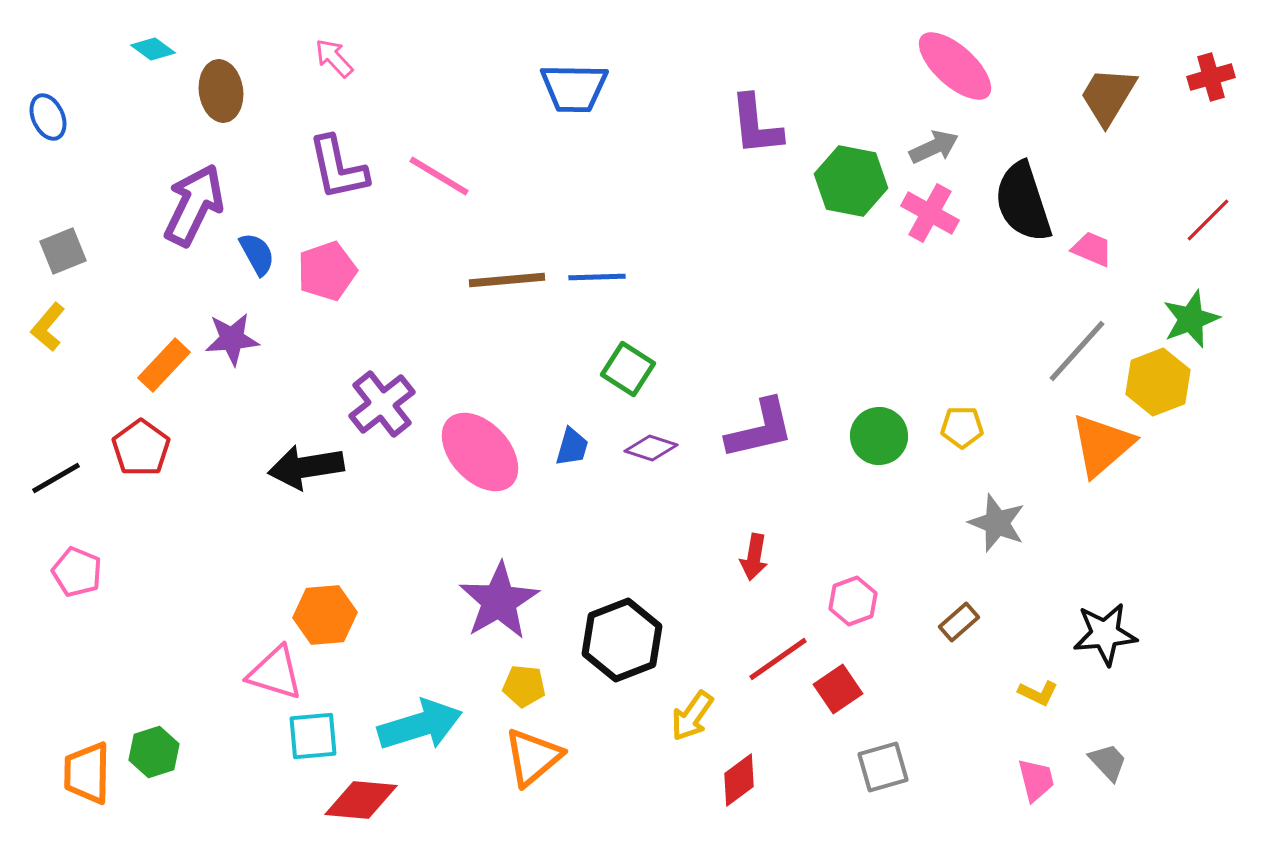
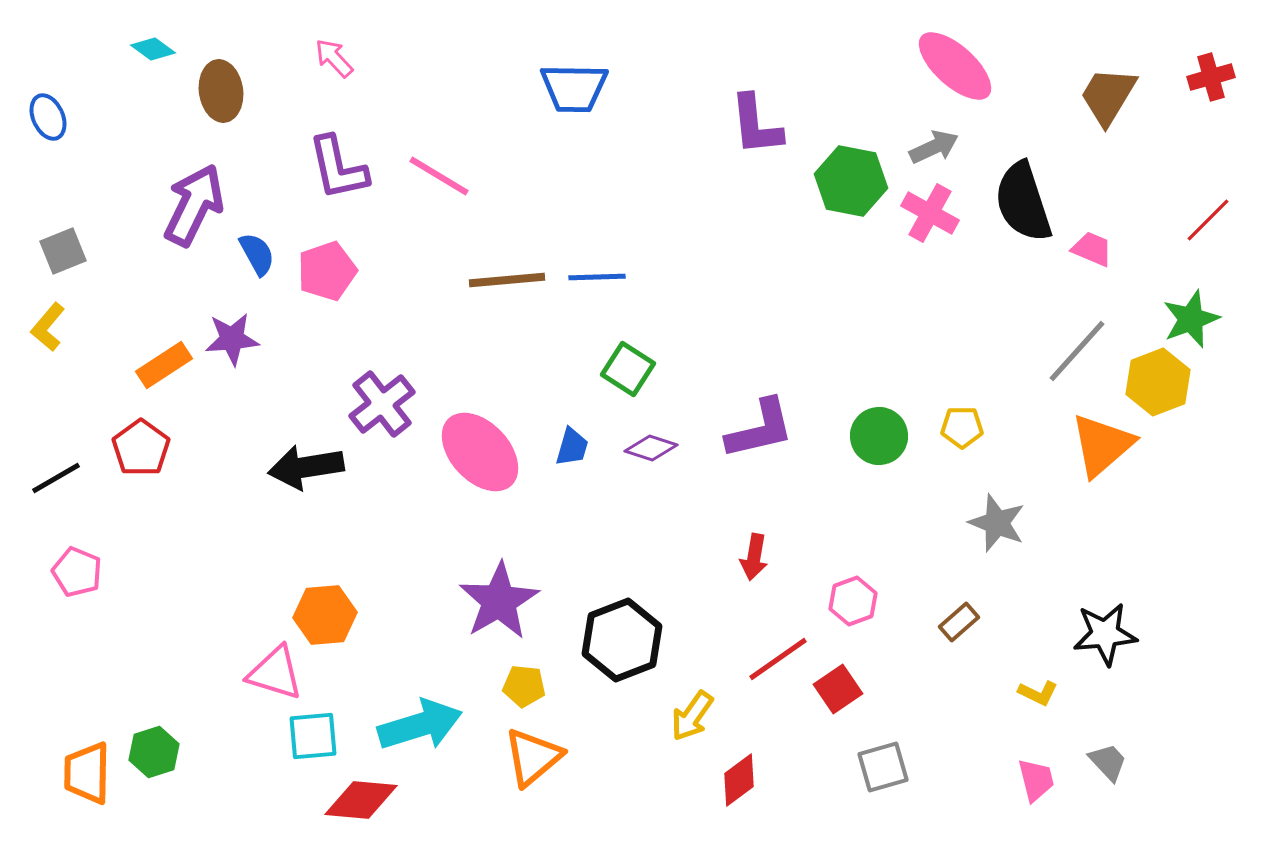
orange rectangle at (164, 365): rotated 14 degrees clockwise
